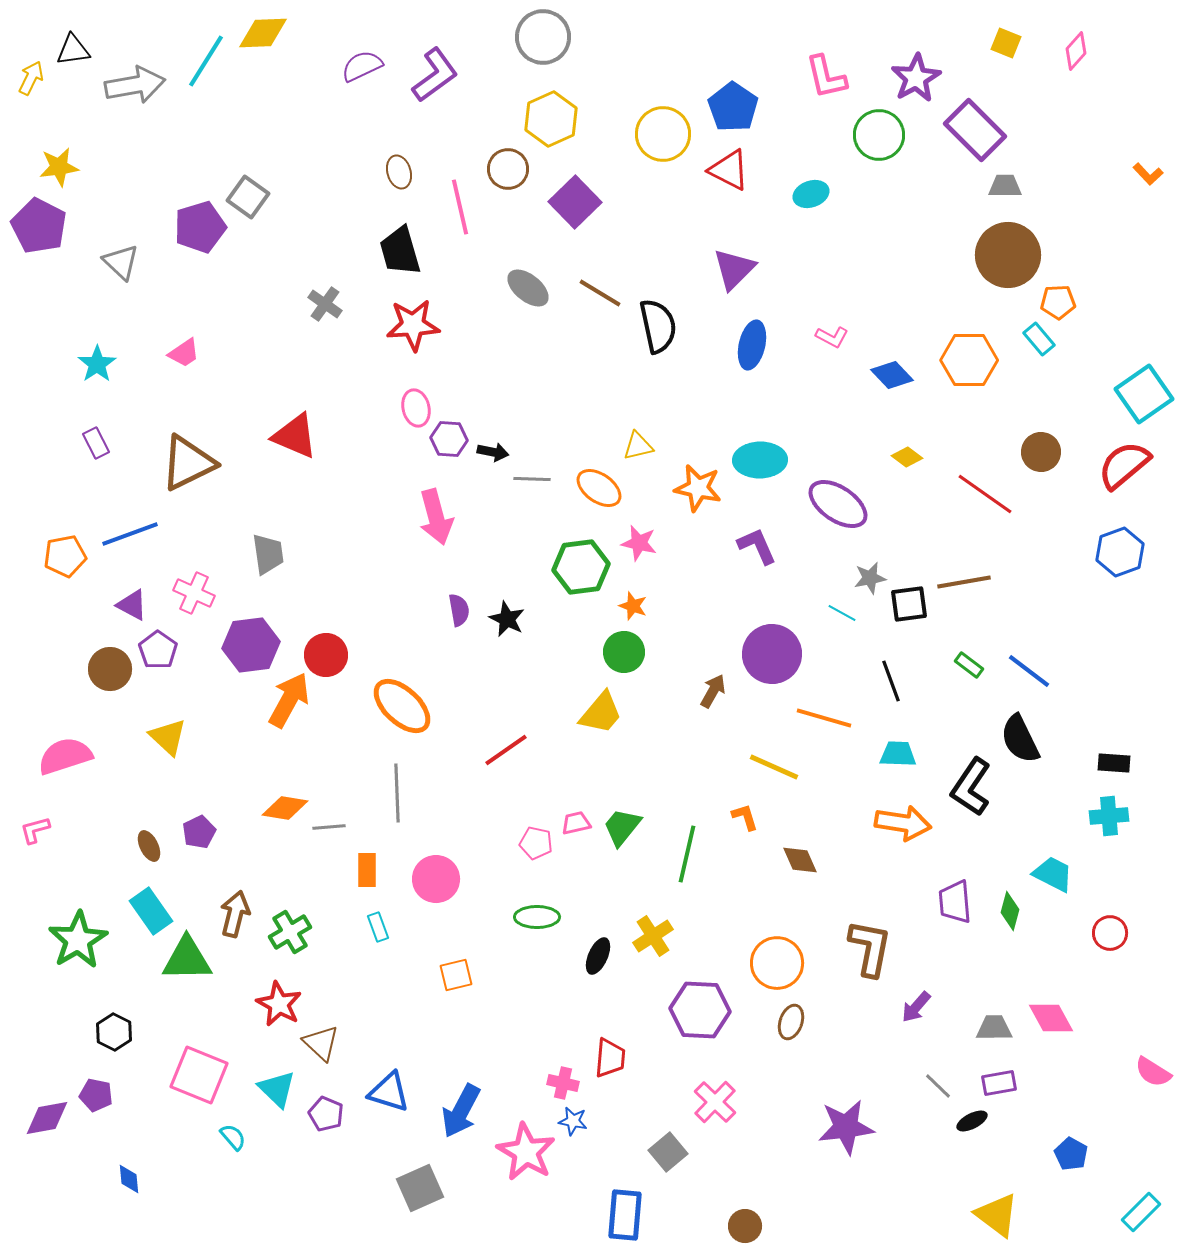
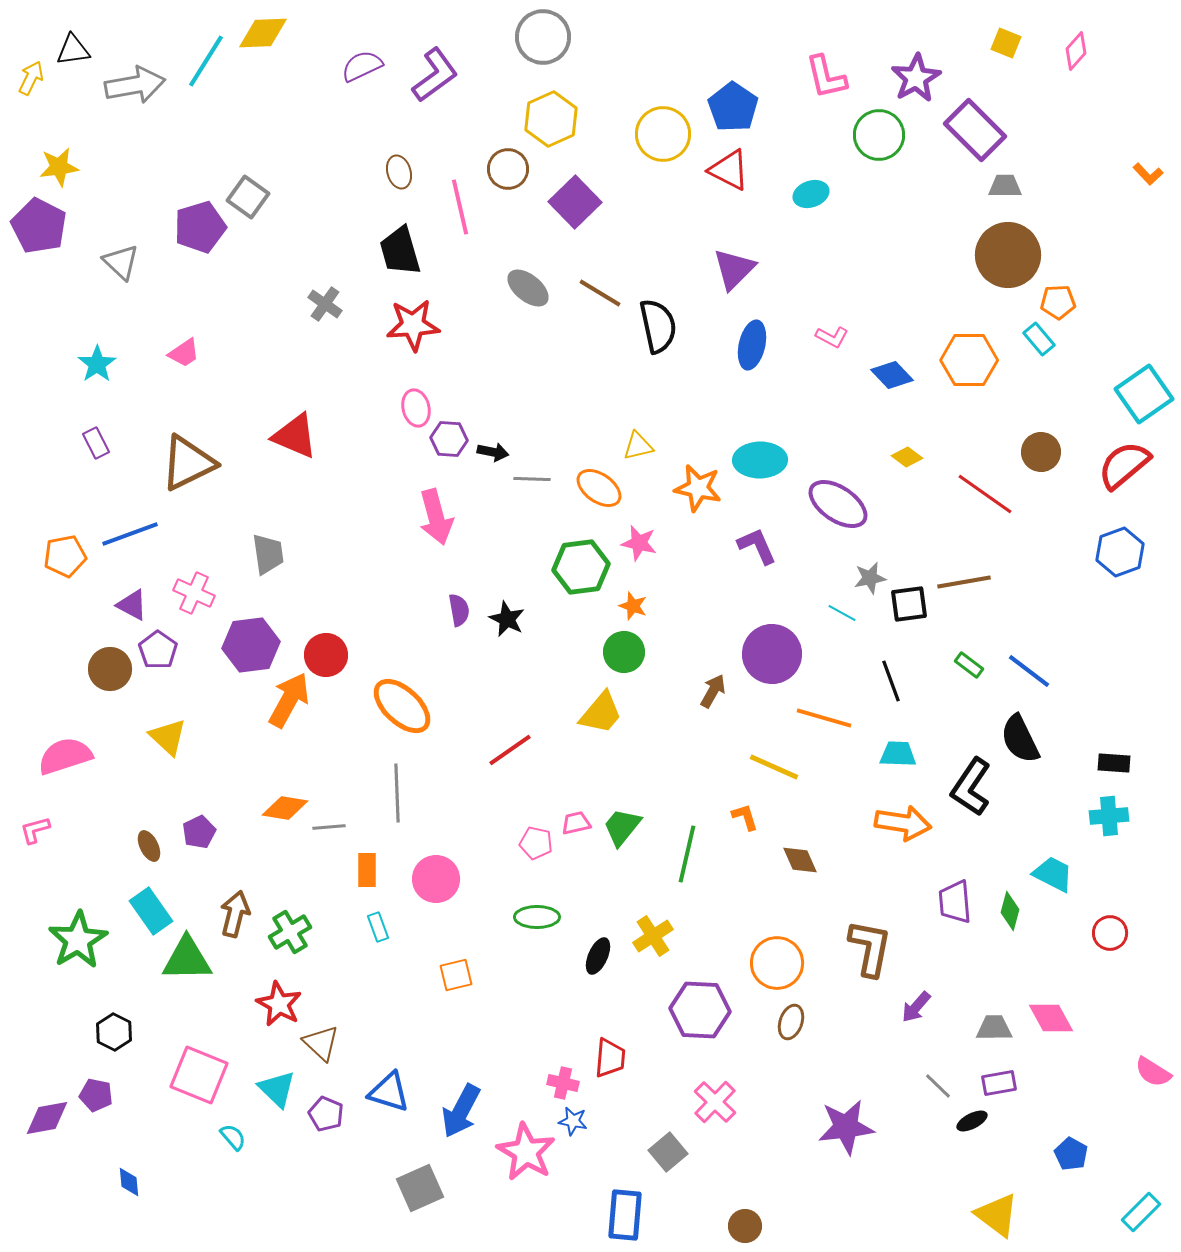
red line at (506, 750): moved 4 px right
blue diamond at (129, 1179): moved 3 px down
